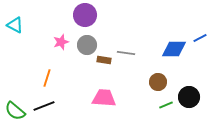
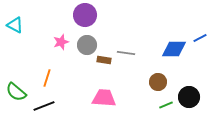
green semicircle: moved 1 px right, 19 px up
